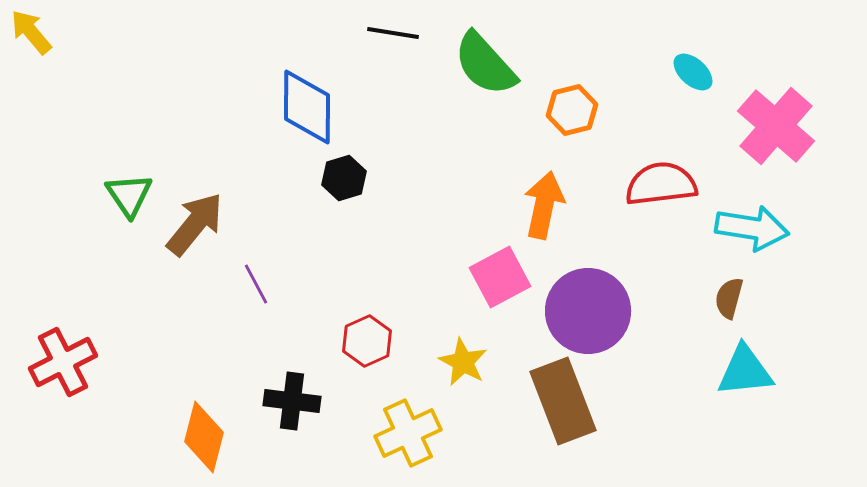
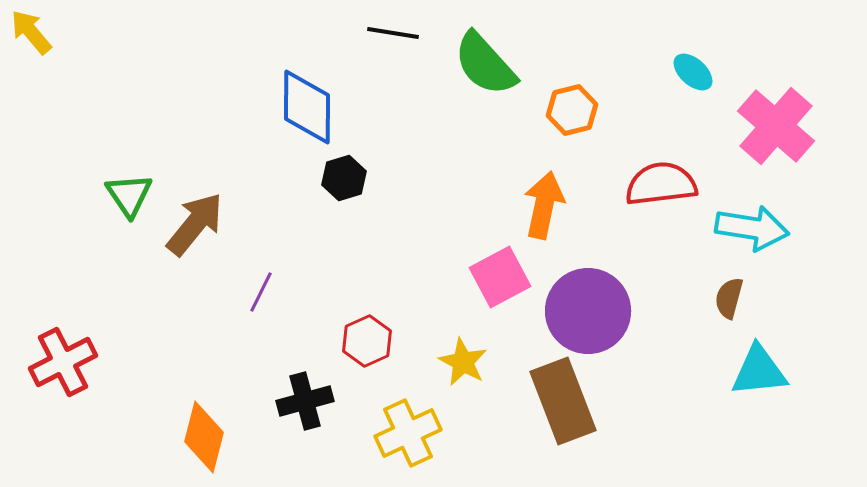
purple line: moved 5 px right, 8 px down; rotated 54 degrees clockwise
cyan triangle: moved 14 px right
black cross: moved 13 px right; rotated 22 degrees counterclockwise
